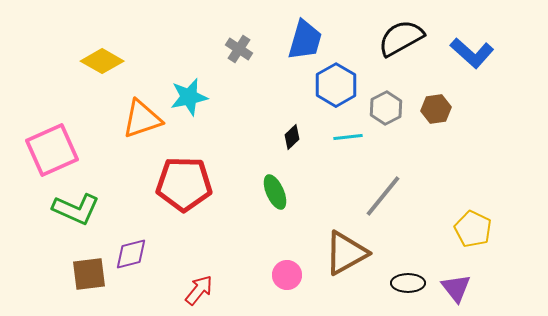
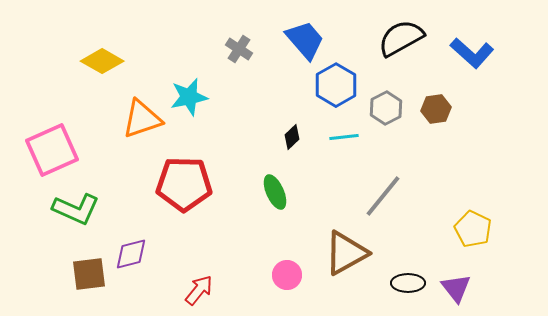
blue trapezoid: rotated 57 degrees counterclockwise
cyan line: moved 4 px left
